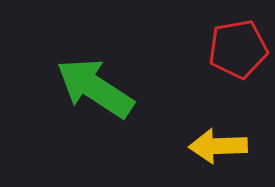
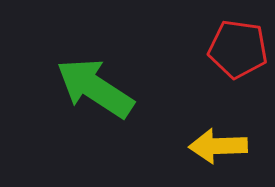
red pentagon: rotated 18 degrees clockwise
